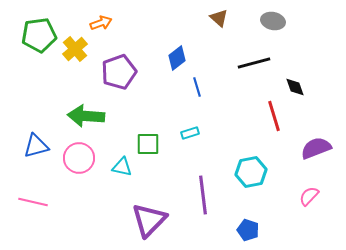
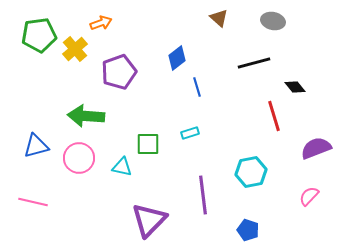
black diamond: rotated 20 degrees counterclockwise
